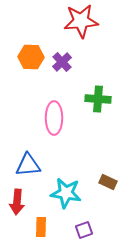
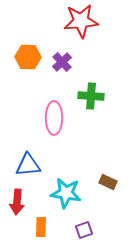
orange hexagon: moved 3 px left
green cross: moved 7 px left, 3 px up
